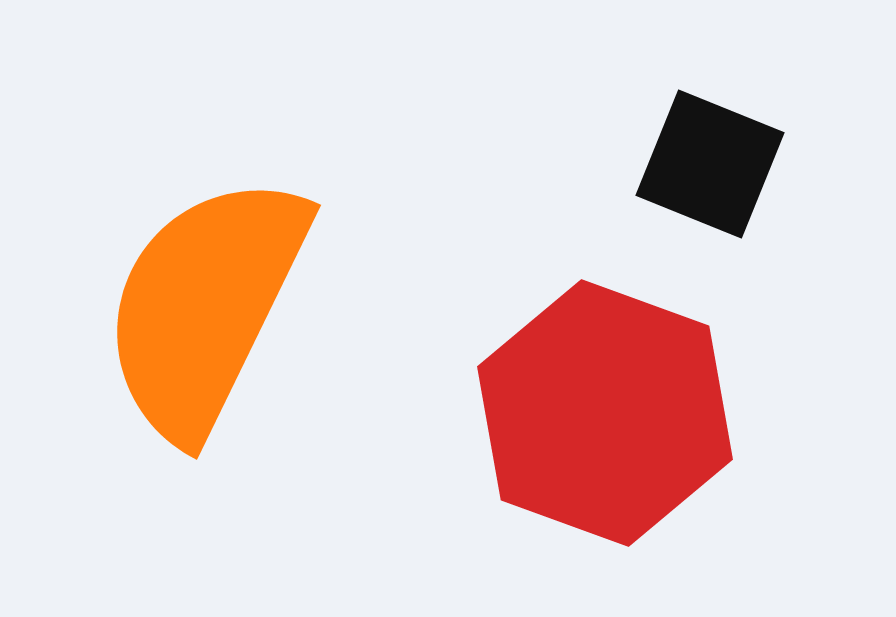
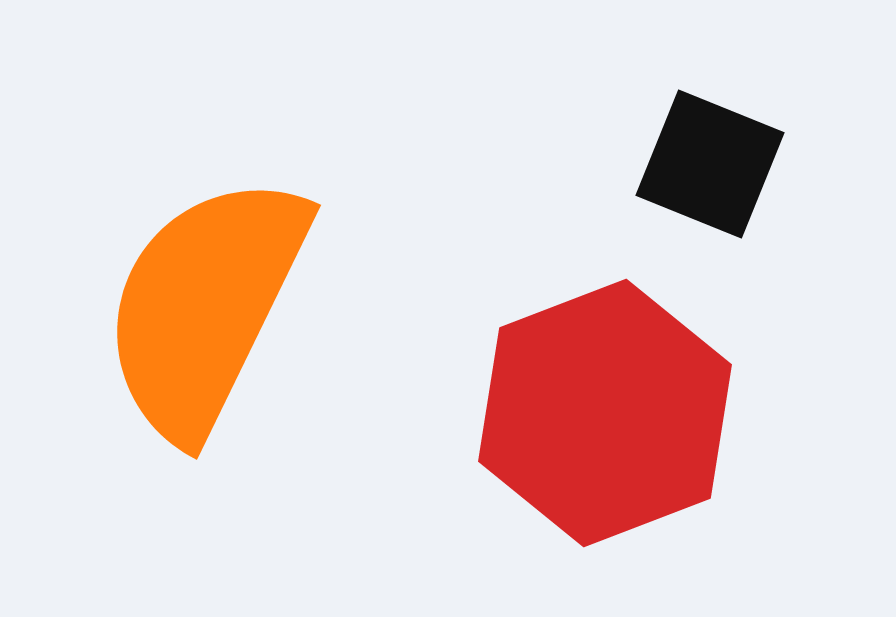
red hexagon: rotated 19 degrees clockwise
